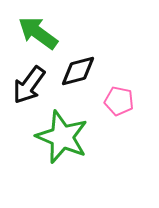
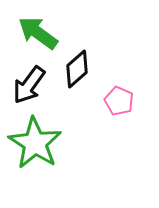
black diamond: moved 1 px left, 2 px up; rotated 27 degrees counterclockwise
pink pentagon: rotated 12 degrees clockwise
green star: moved 27 px left, 6 px down; rotated 10 degrees clockwise
